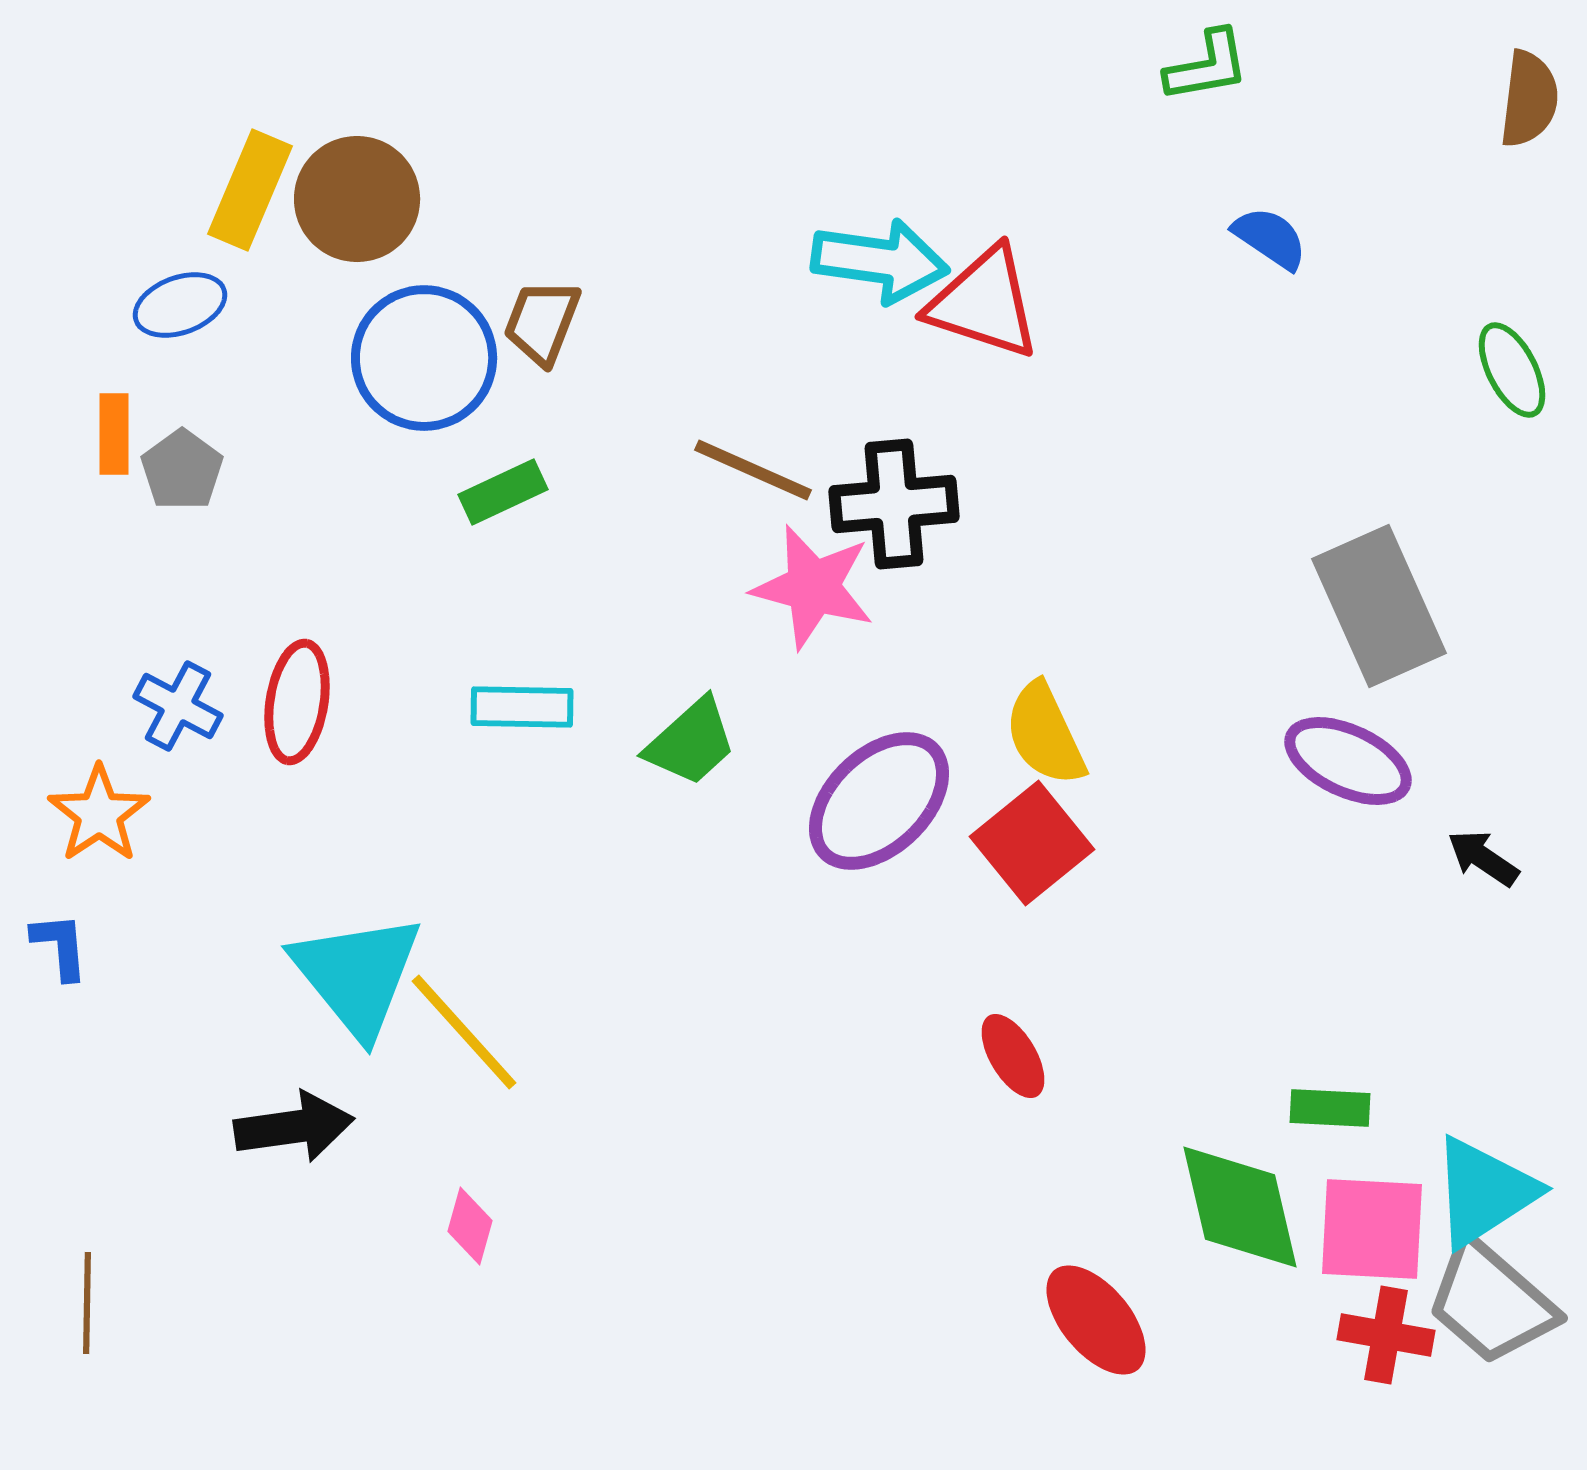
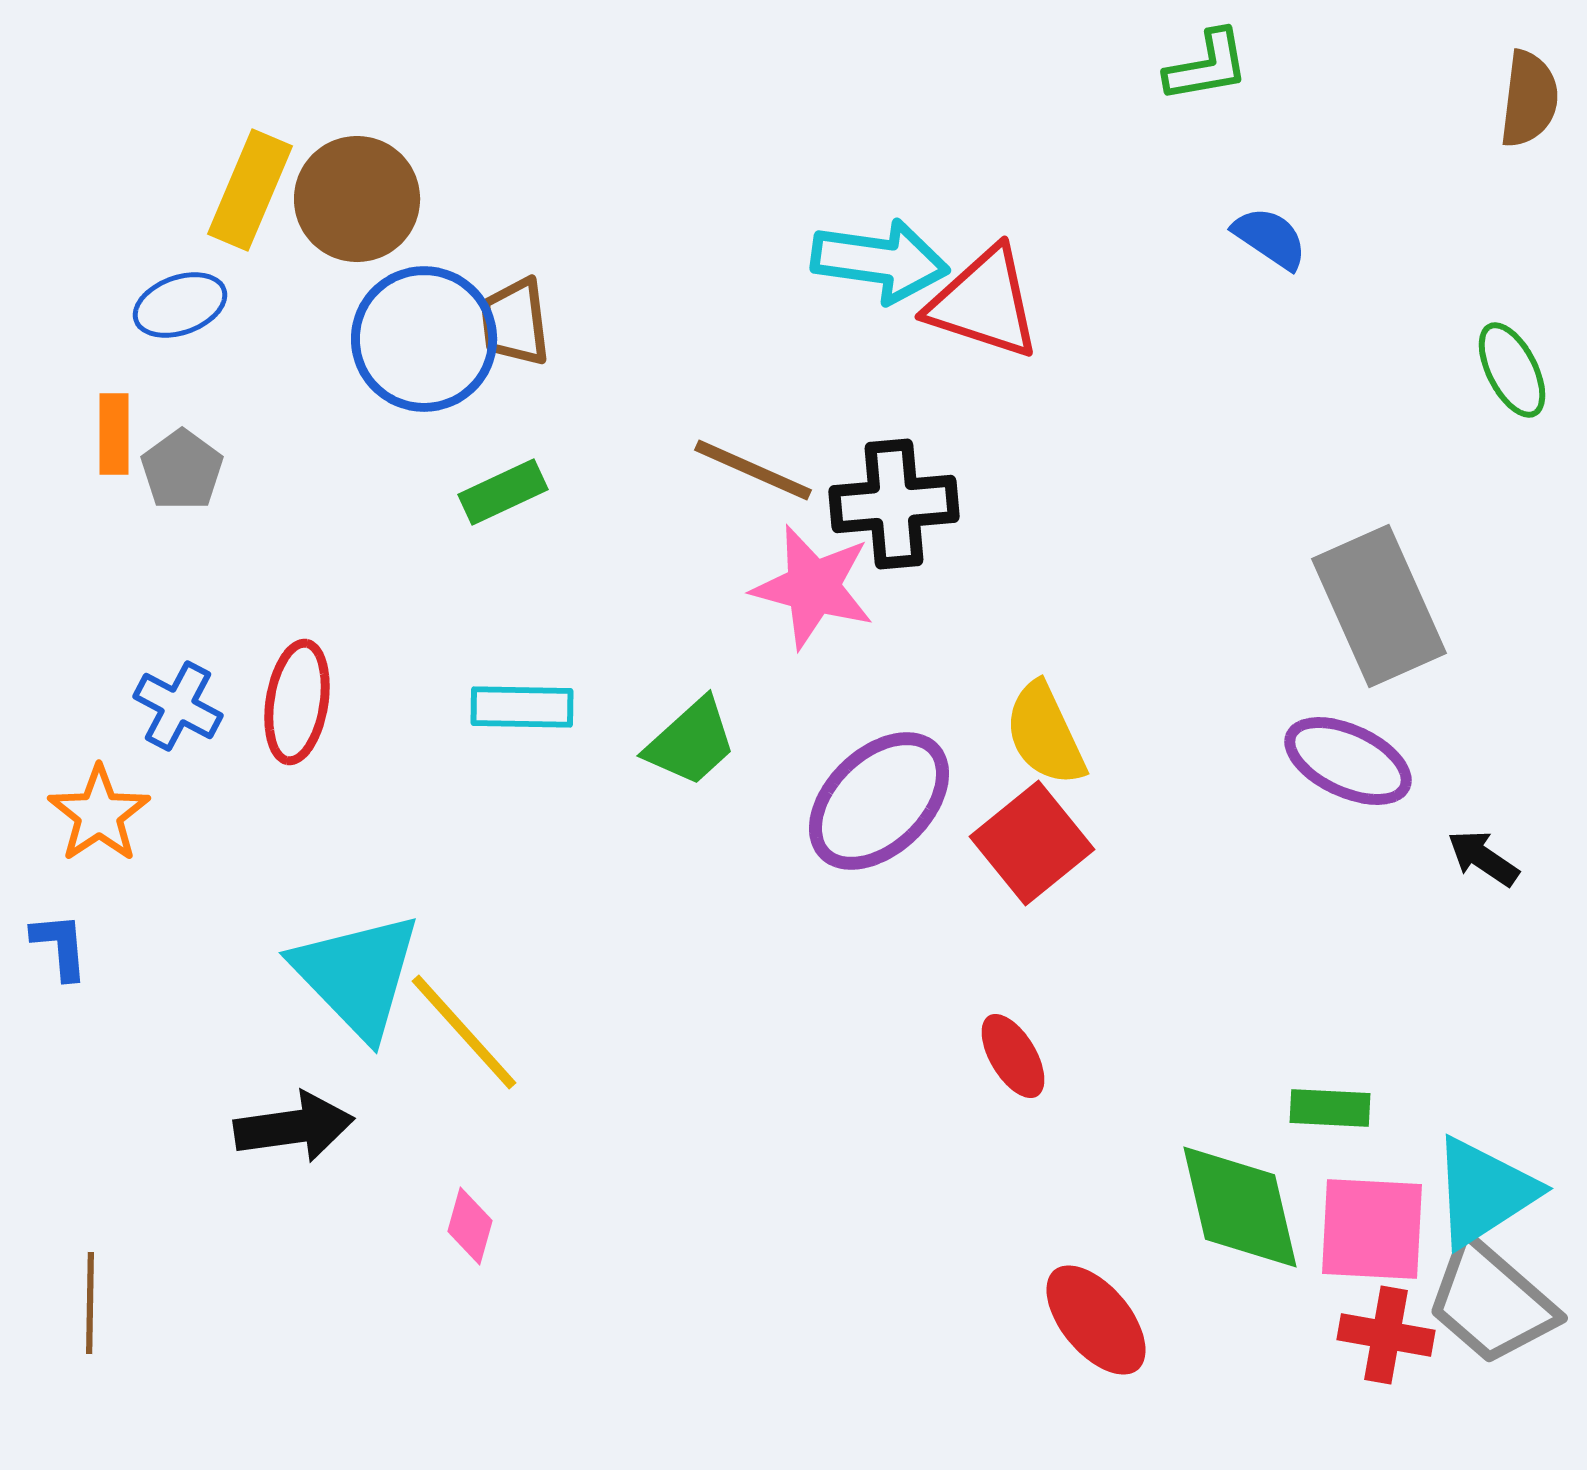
brown trapezoid at (542, 322): moved 27 px left; rotated 28 degrees counterclockwise
blue circle at (424, 358): moved 19 px up
cyan triangle at (357, 975): rotated 5 degrees counterclockwise
brown line at (87, 1303): moved 3 px right
